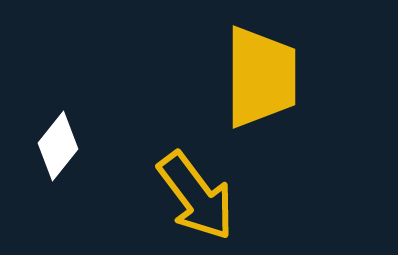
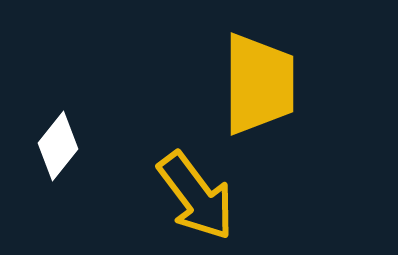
yellow trapezoid: moved 2 px left, 7 px down
